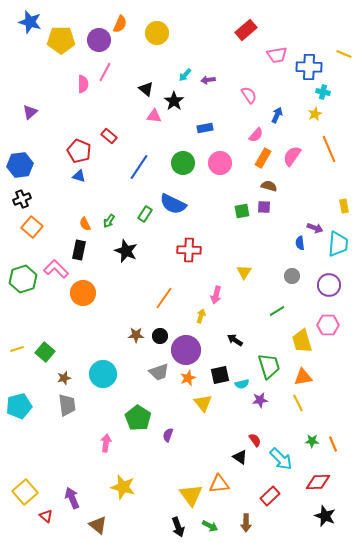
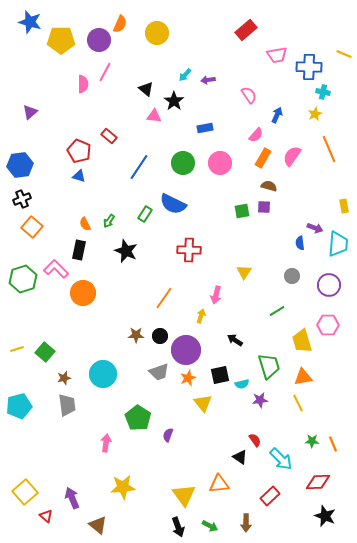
yellow star at (123, 487): rotated 20 degrees counterclockwise
yellow triangle at (191, 495): moved 7 px left
